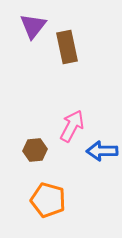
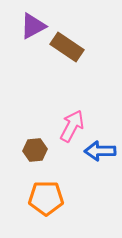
purple triangle: rotated 24 degrees clockwise
brown rectangle: rotated 44 degrees counterclockwise
blue arrow: moved 2 px left
orange pentagon: moved 2 px left, 2 px up; rotated 16 degrees counterclockwise
